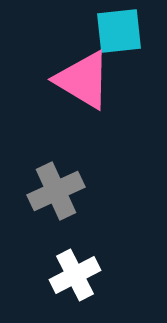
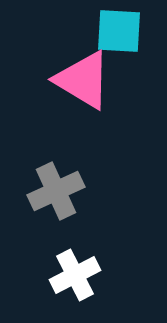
cyan square: rotated 9 degrees clockwise
